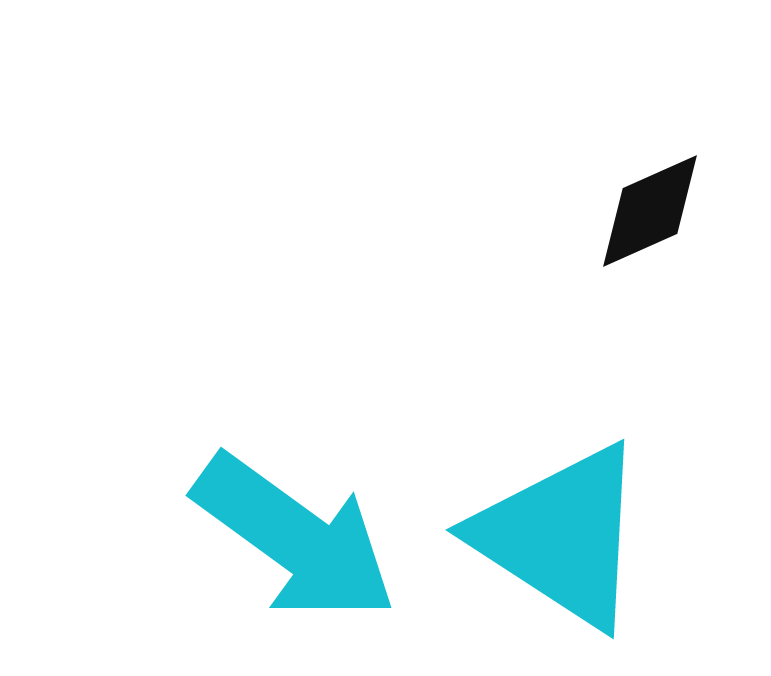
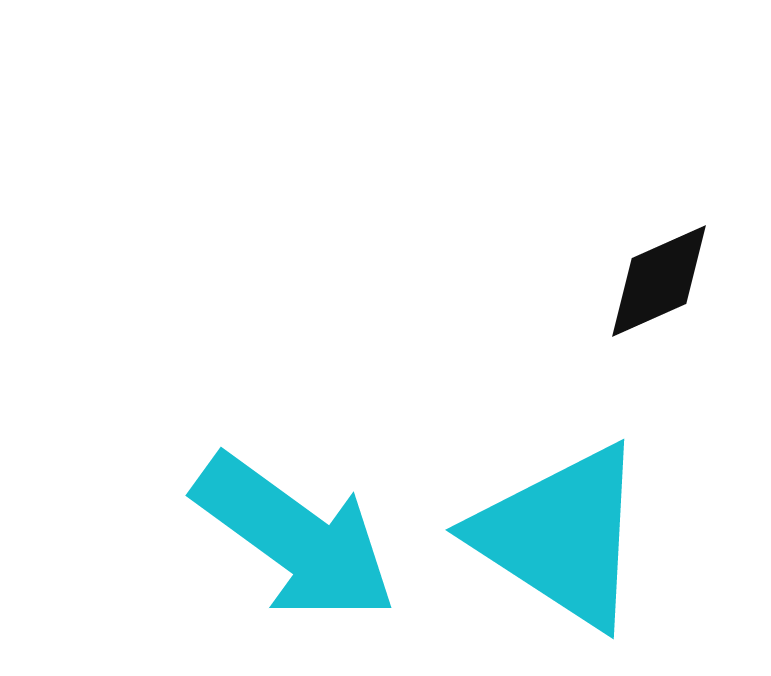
black diamond: moved 9 px right, 70 px down
